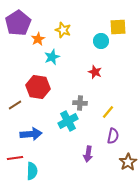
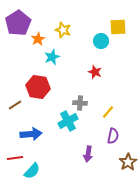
cyan semicircle: rotated 42 degrees clockwise
